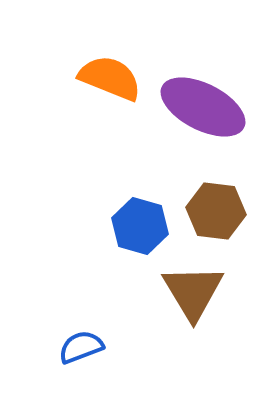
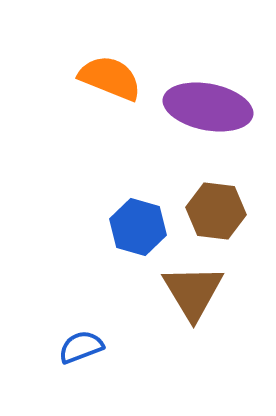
purple ellipse: moved 5 px right; rotated 16 degrees counterclockwise
blue hexagon: moved 2 px left, 1 px down
